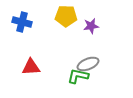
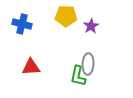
blue cross: moved 2 px down
purple star: rotated 21 degrees counterclockwise
gray ellipse: rotated 65 degrees counterclockwise
green L-shape: rotated 90 degrees counterclockwise
